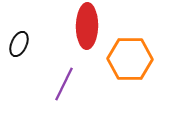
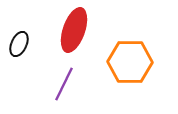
red ellipse: moved 13 px left, 4 px down; rotated 18 degrees clockwise
orange hexagon: moved 3 px down
